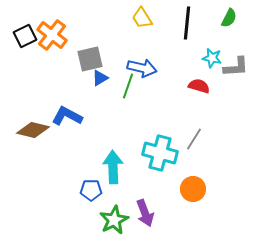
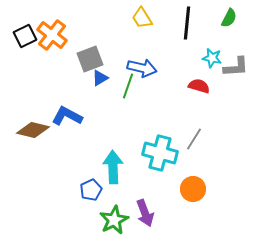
gray square: rotated 8 degrees counterclockwise
blue pentagon: rotated 25 degrees counterclockwise
